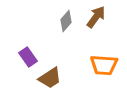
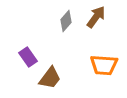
brown trapezoid: rotated 20 degrees counterclockwise
